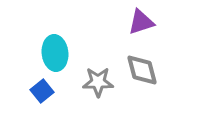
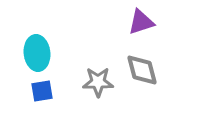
cyan ellipse: moved 18 px left
blue square: rotated 30 degrees clockwise
